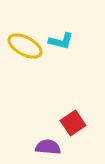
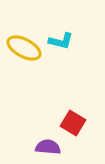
yellow ellipse: moved 1 px left, 2 px down
red square: rotated 25 degrees counterclockwise
